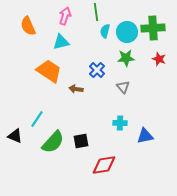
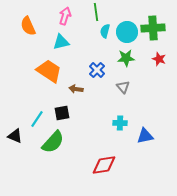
black square: moved 19 px left, 28 px up
